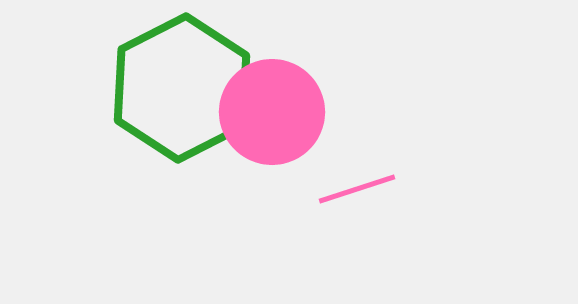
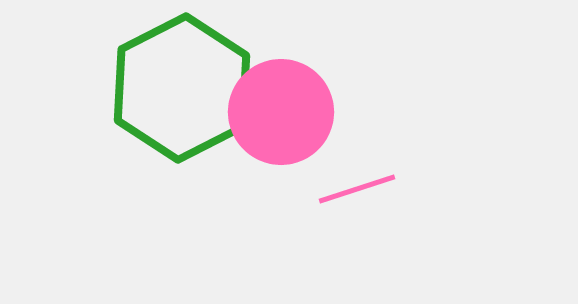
pink circle: moved 9 px right
